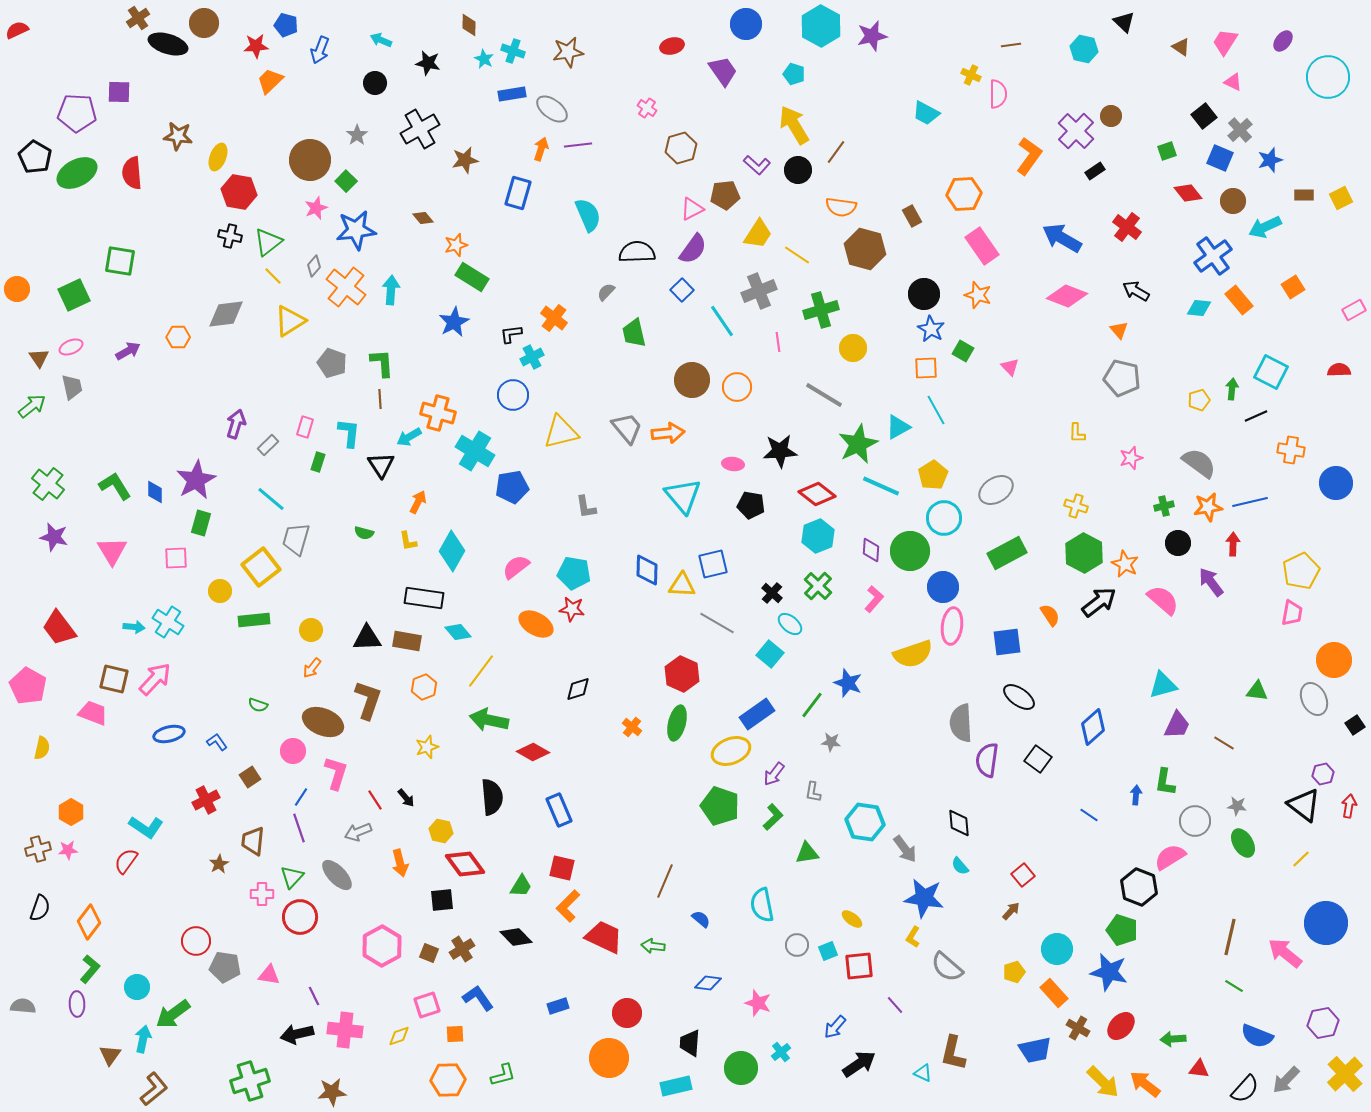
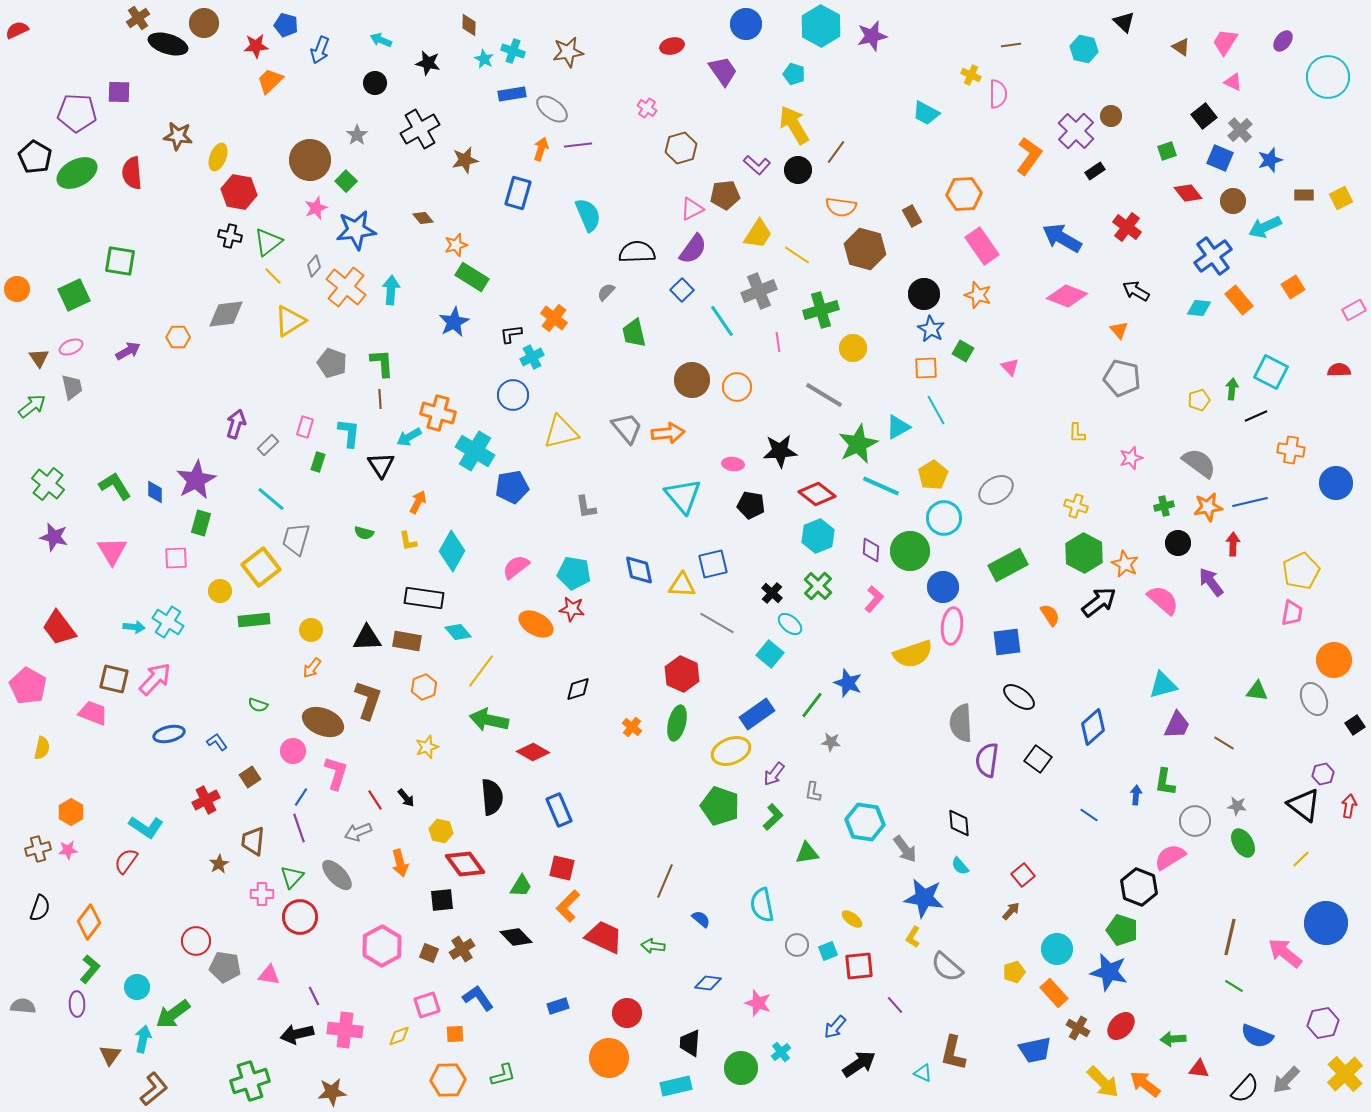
green rectangle at (1007, 553): moved 1 px right, 12 px down
blue diamond at (647, 570): moved 8 px left; rotated 12 degrees counterclockwise
